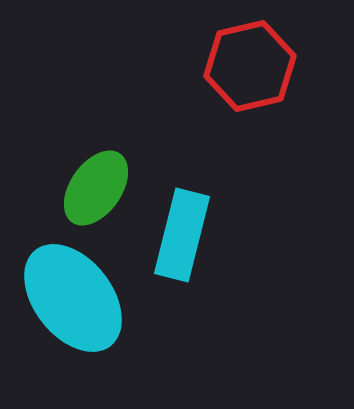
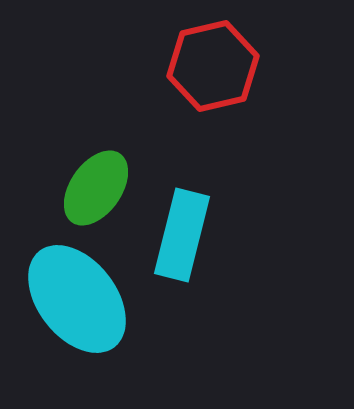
red hexagon: moved 37 px left
cyan ellipse: moved 4 px right, 1 px down
